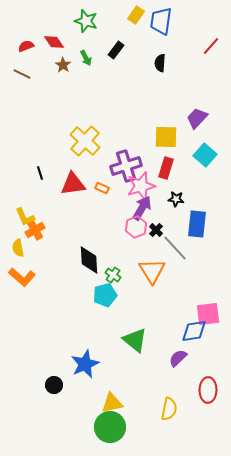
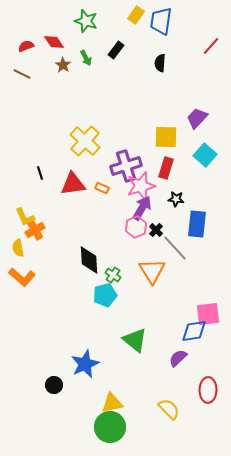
yellow semicircle at (169, 409): rotated 55 degrees counterclockwise
